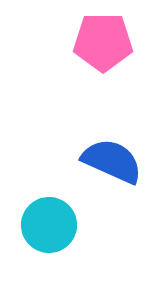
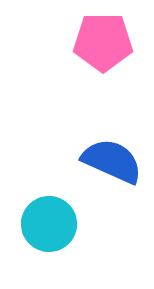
cyan circle: moved 1 px up
